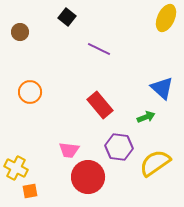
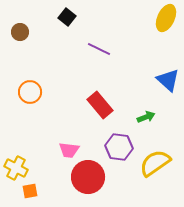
blue triangle: moved 6 px right, 8 px up
